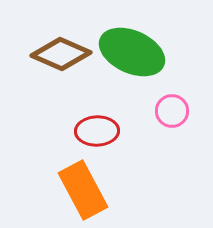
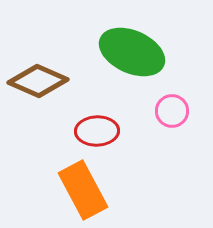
brown diamond: moved 23 px left, 27 px down
